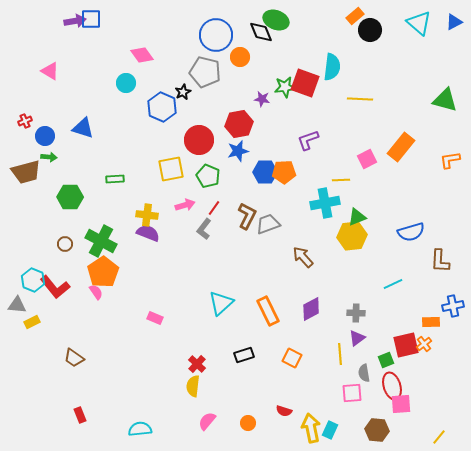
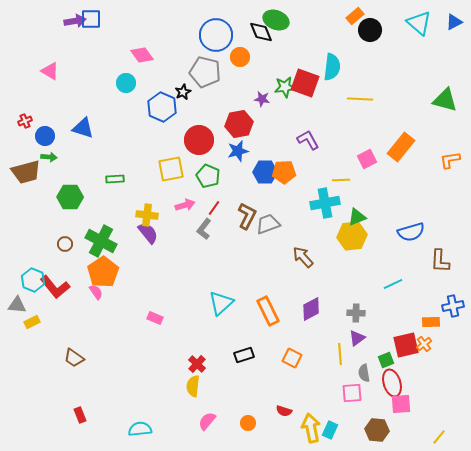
purple L-shape at (308, 140): rotated 80 degrees clockwise
purple semicircle at (148, 233): rotated 30 degrees clockwise
red ellipse at (392, 386): moved 3 px up
